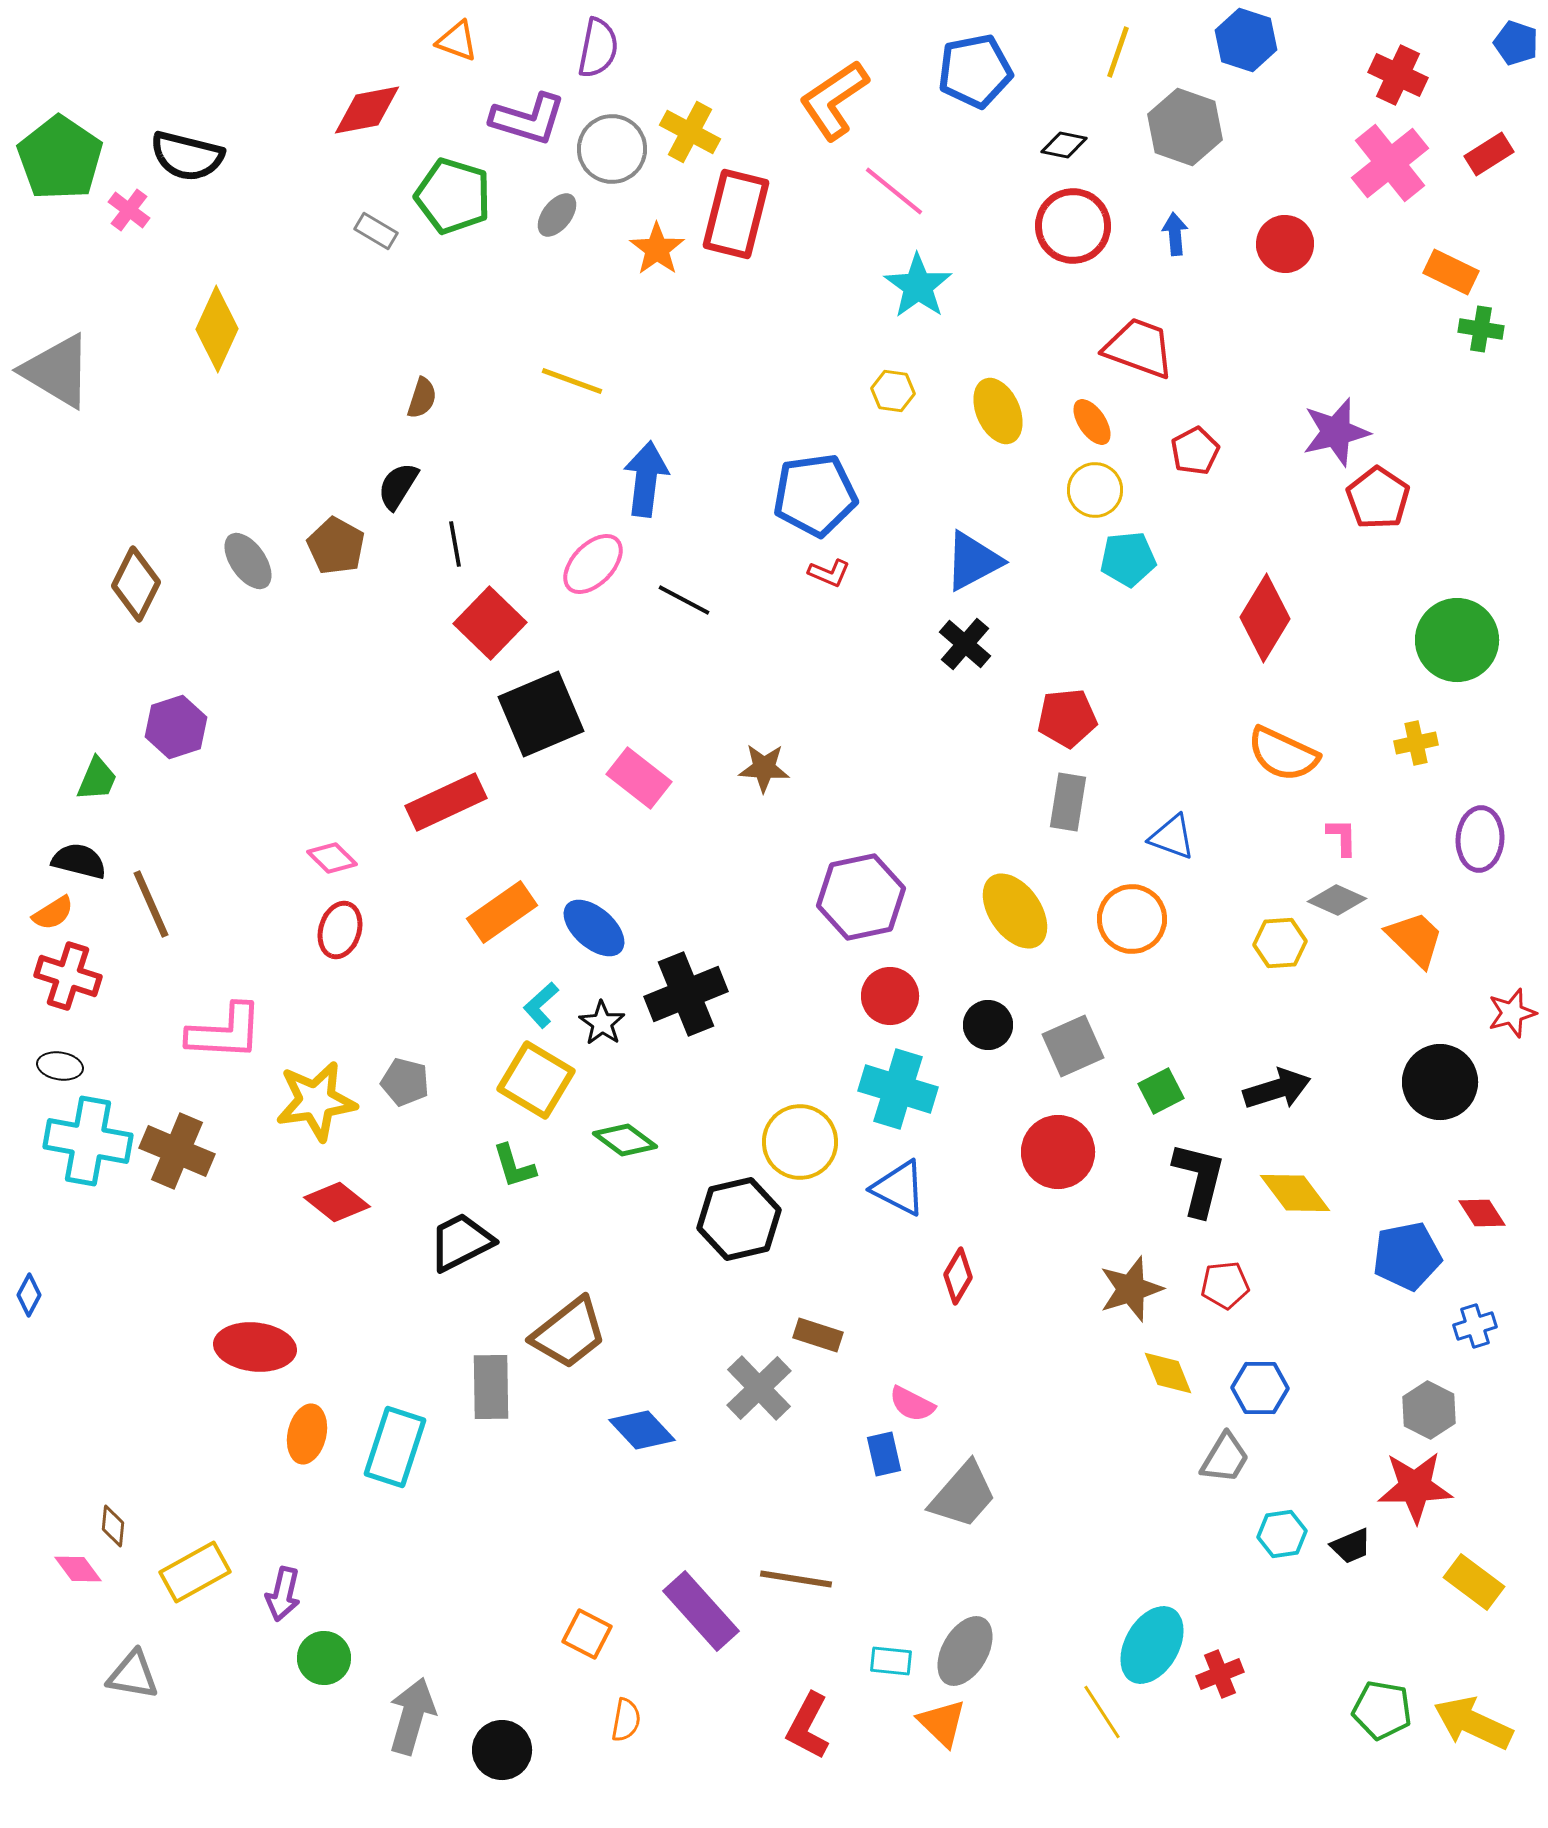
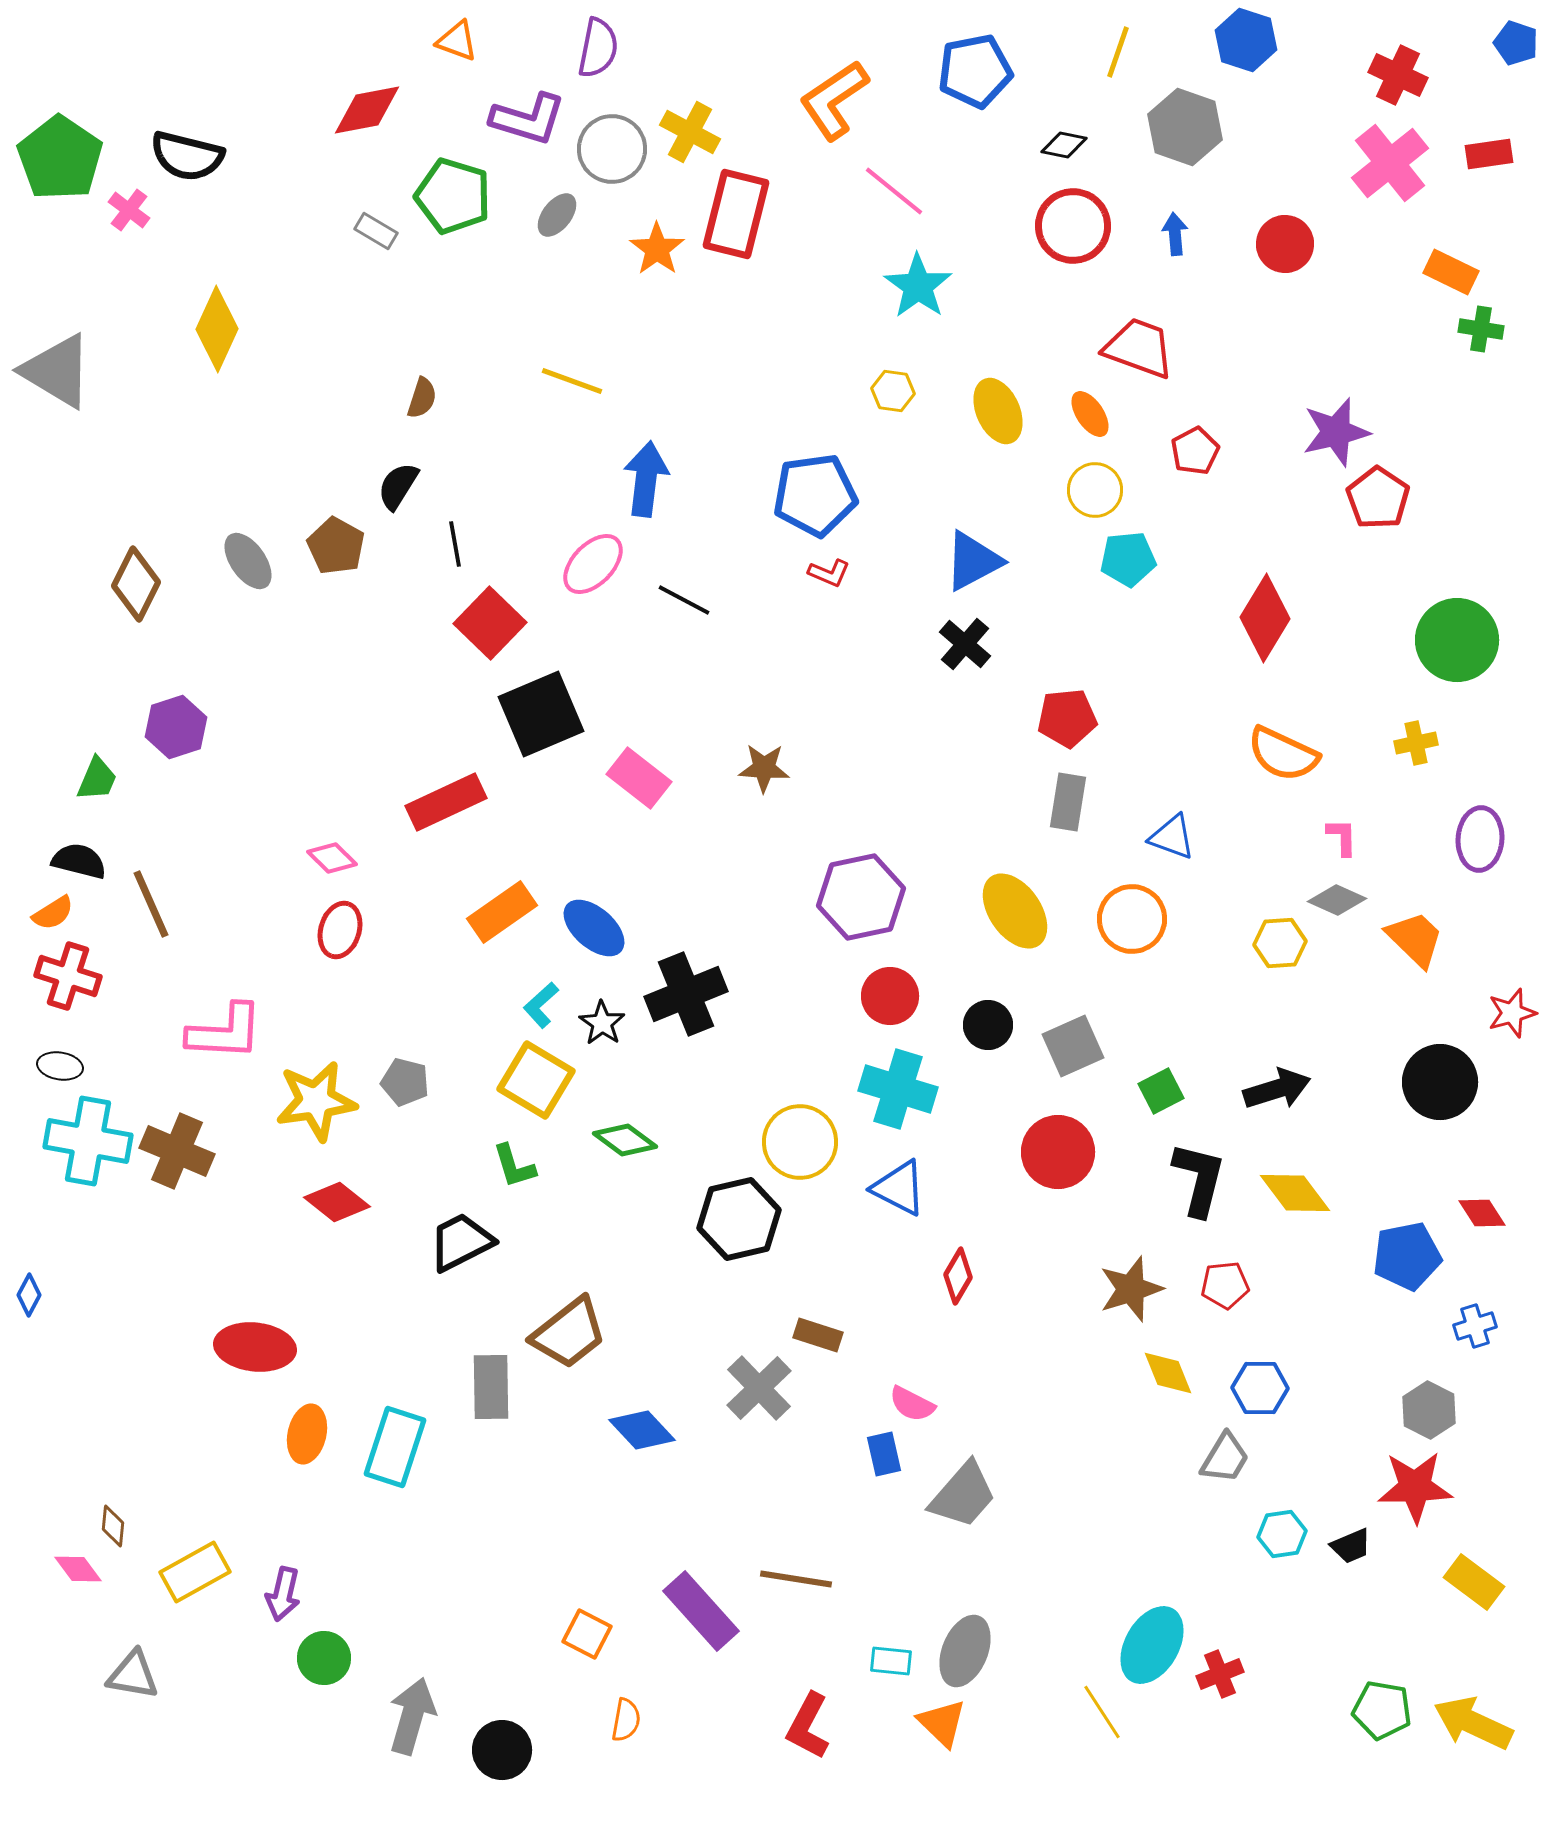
red rectangle at (1489, 154): rotated 24 degrees clockwise
orange ellipse at (1092, 422): moved 2 px left, 8 px up
gray ellipse at (965, 1651): rotated 8 degrees counterclockwise
